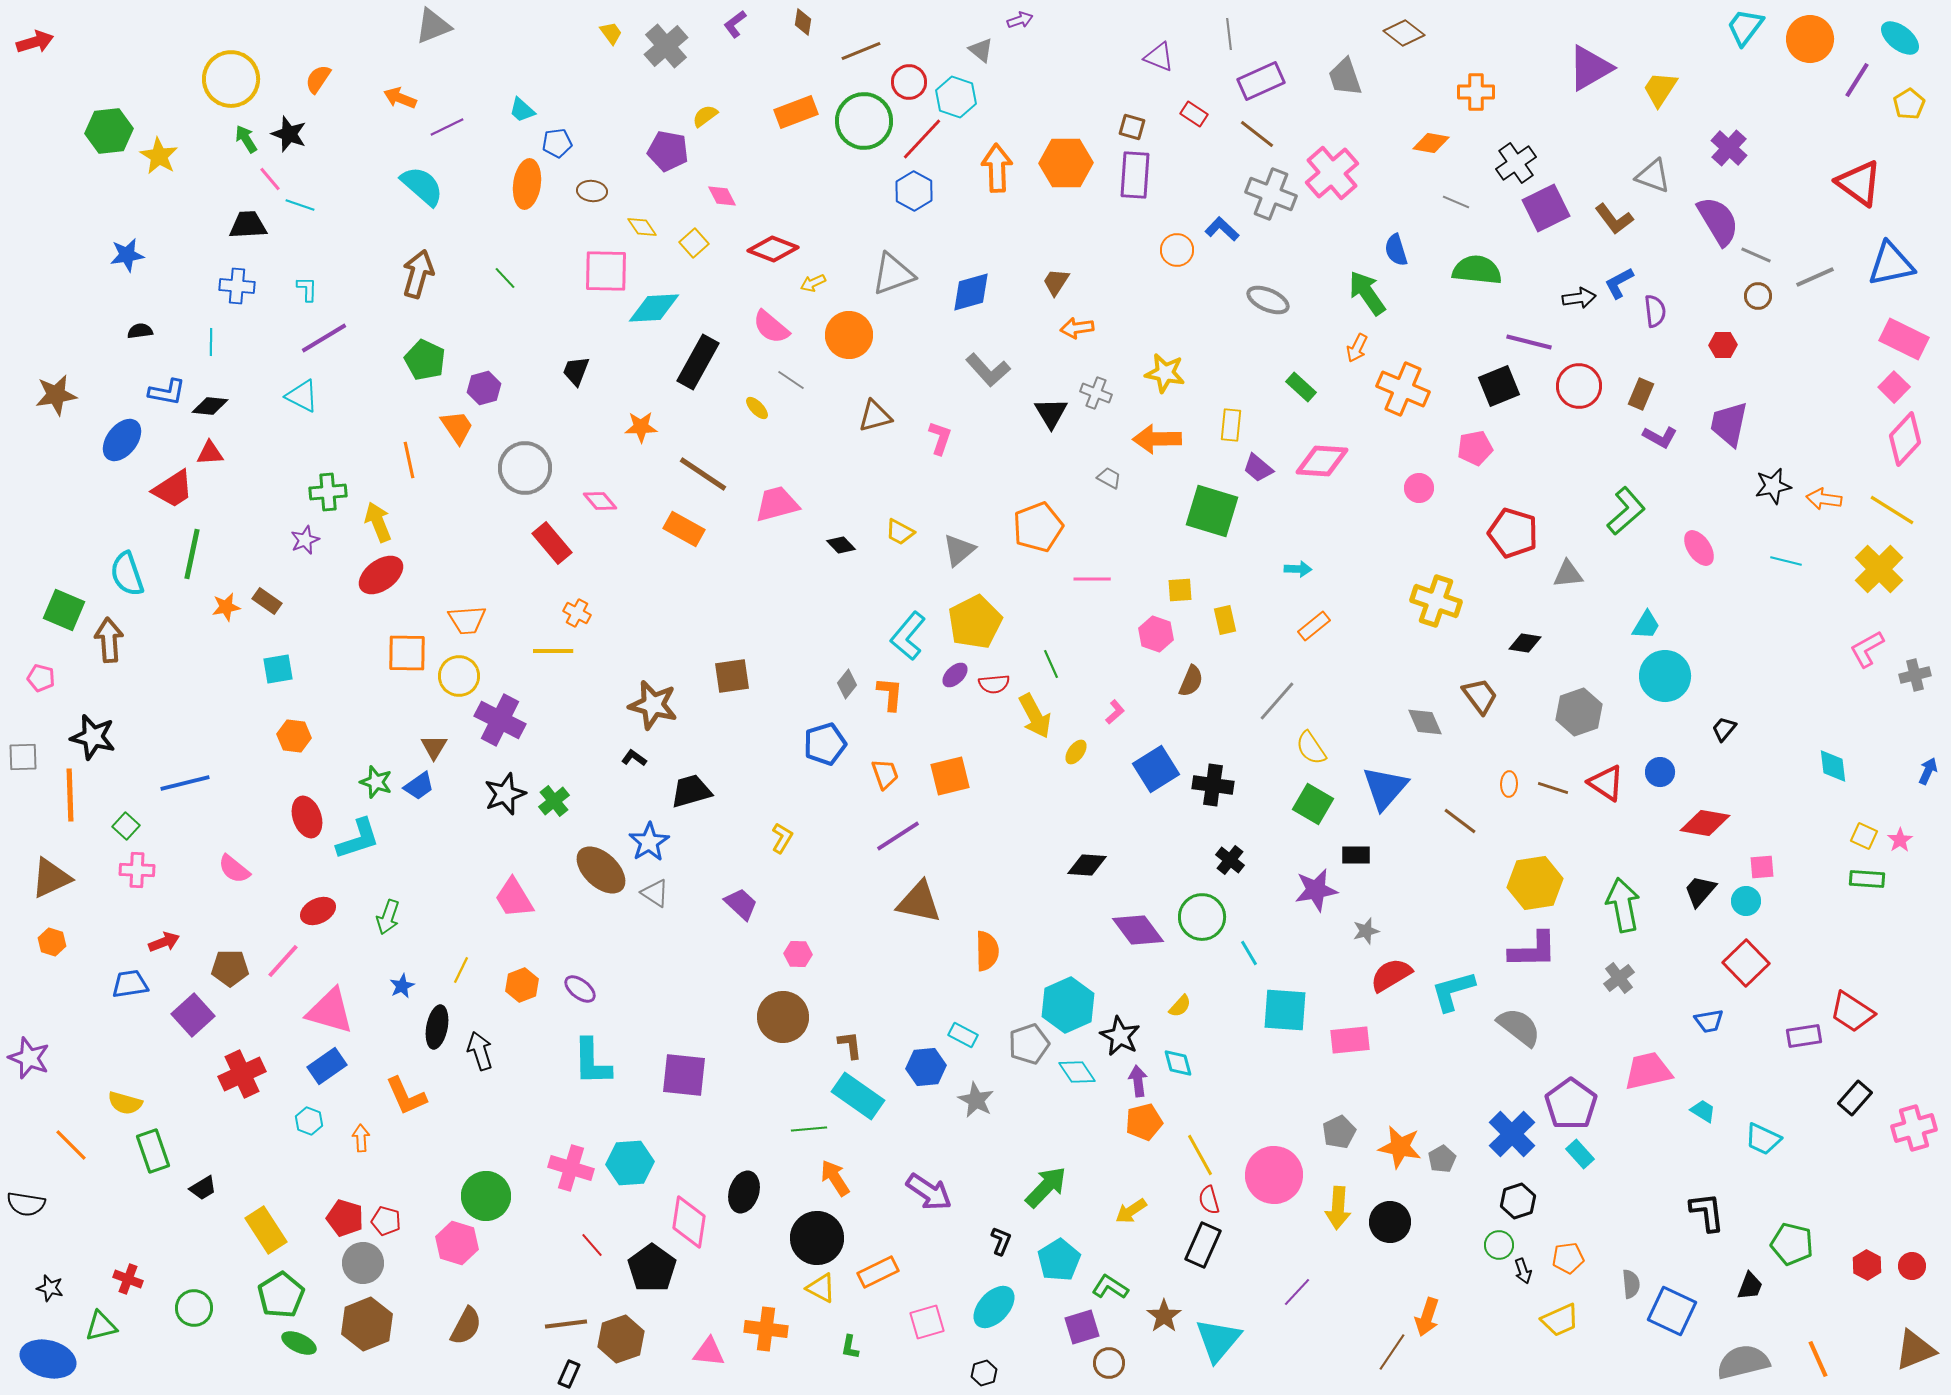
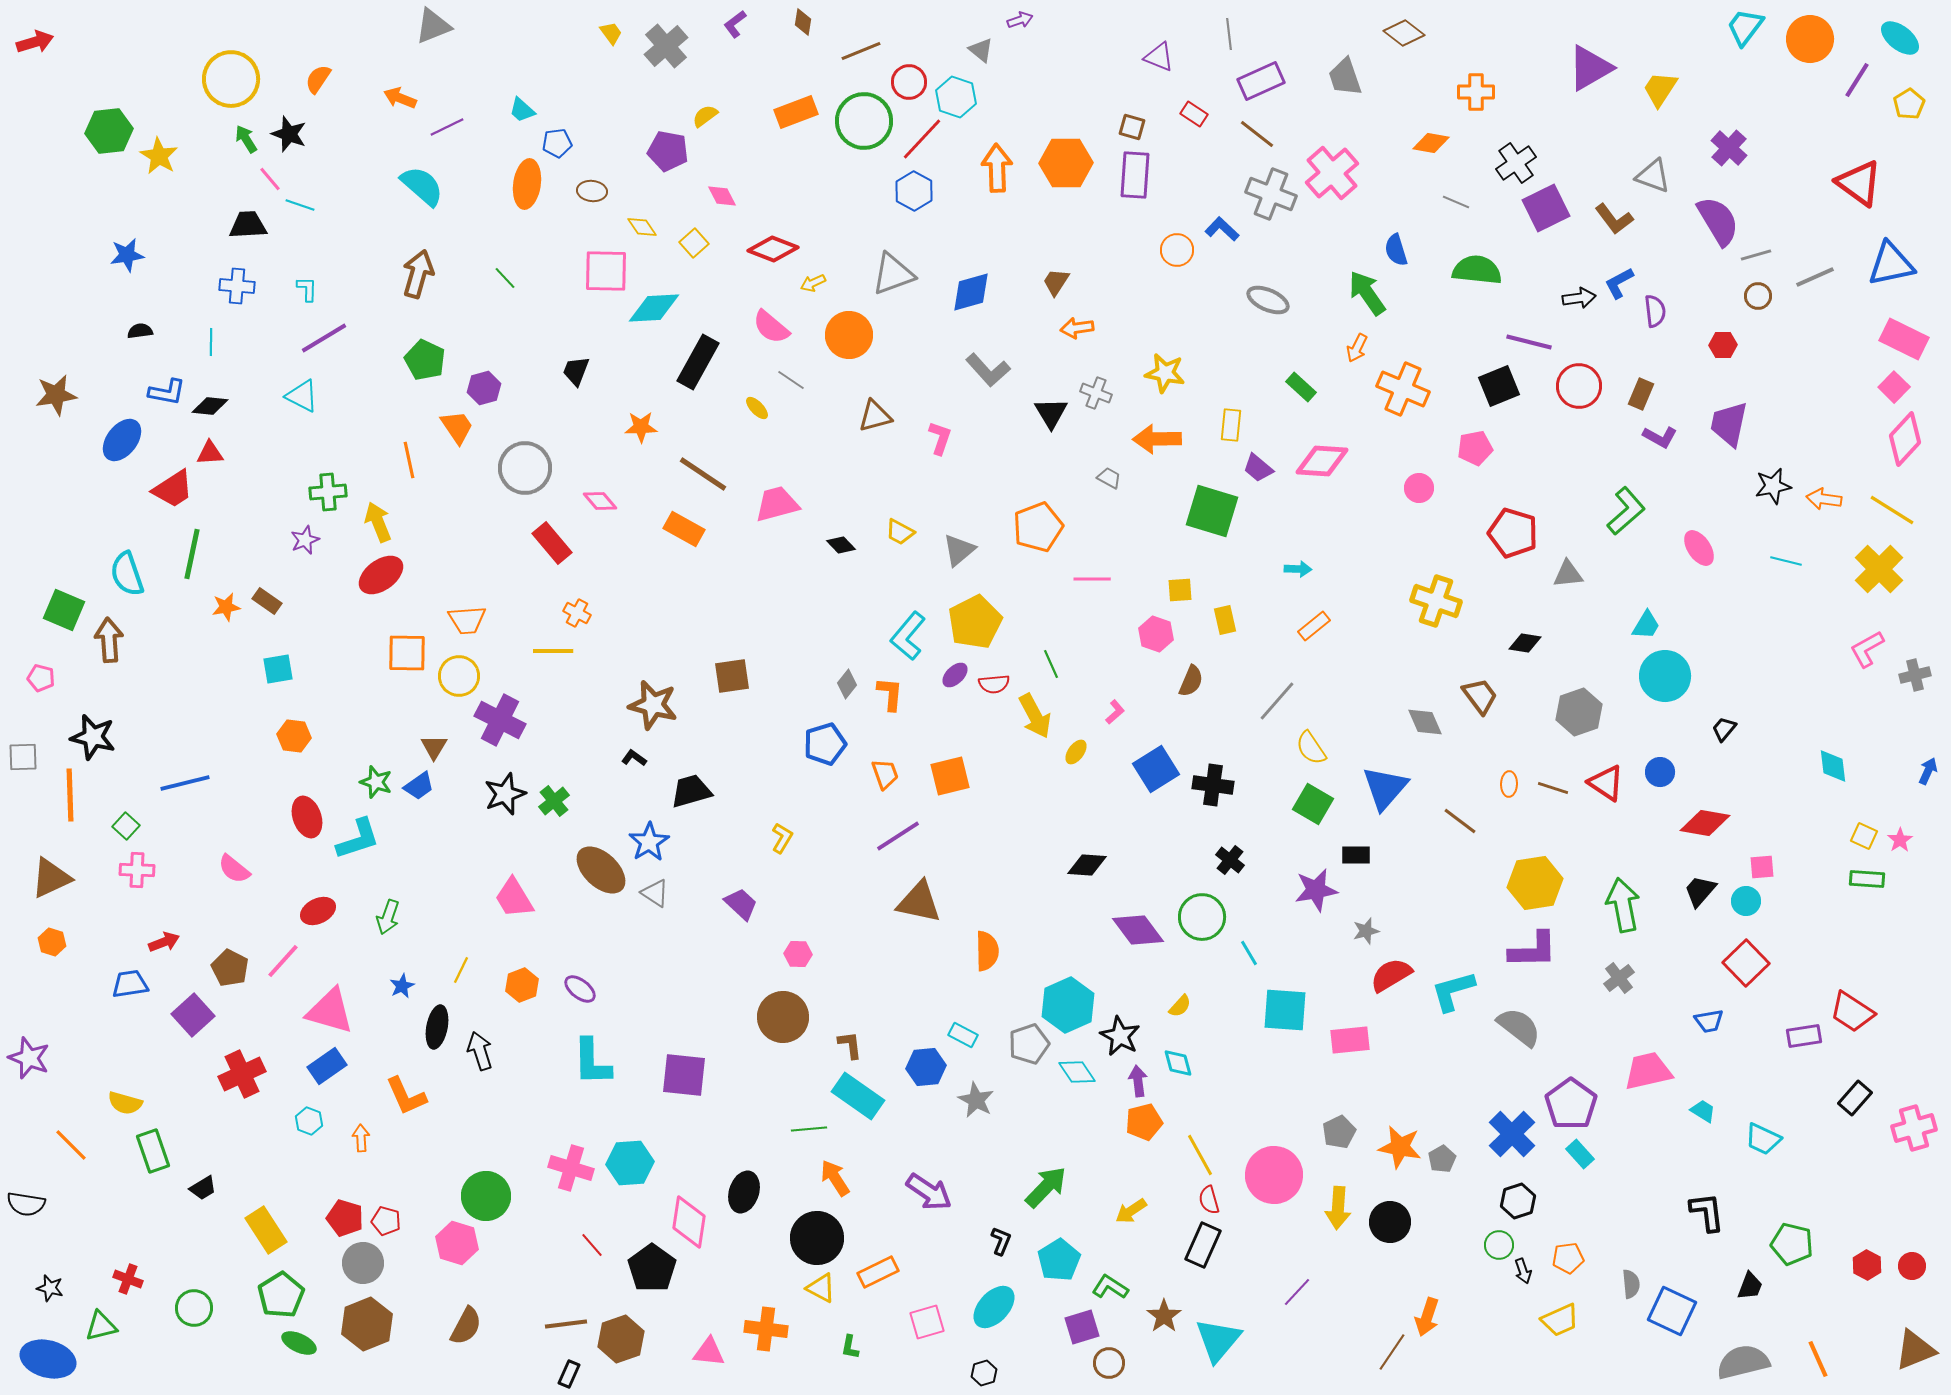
gray line at (1756, 255): rotated 40 degrees counterclockwise
brown pentagon at (230, 968): rotated 27 degrees clockwise
